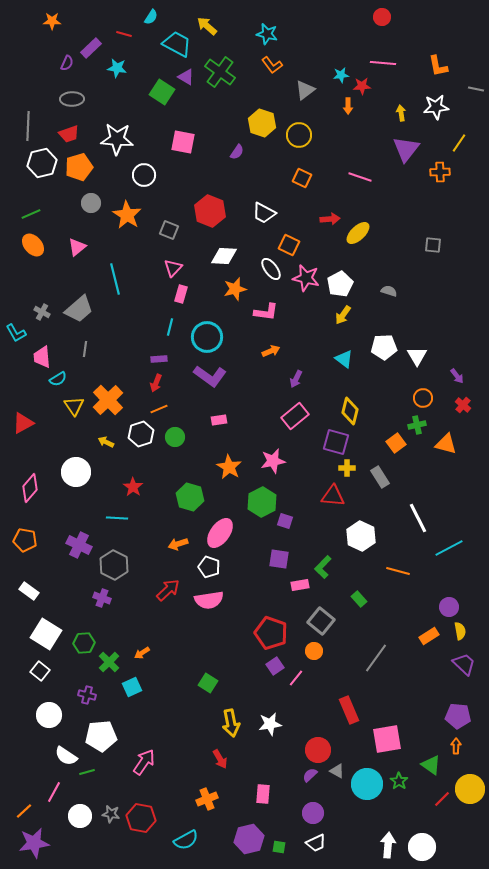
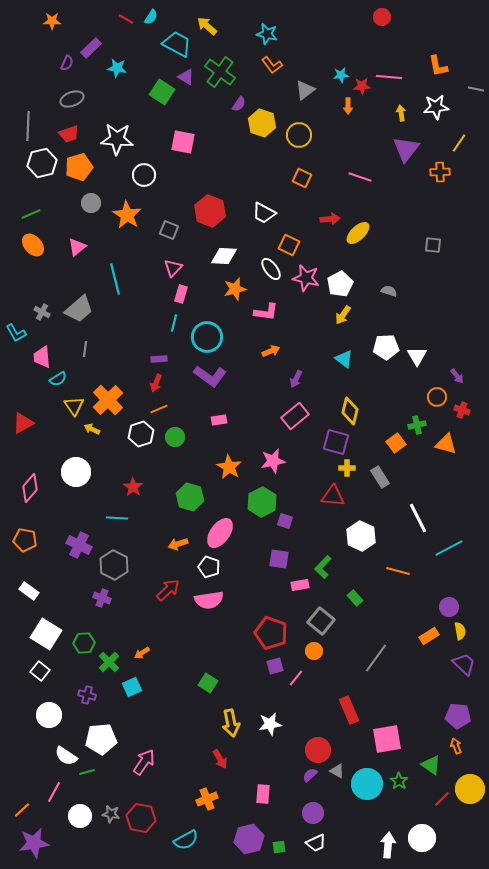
red line at (124, 34): moved 2 px right, 15 px up; rotated 14 degrees clockwise
pink line at (383, 63): moved 6 px right, 14 px down
gray ellipse at (72, 99): rotated 20 degrees counterclockwise
purple semicircle at (237, 152): moved 2 px right, 48 px up
cyan line at (170, 327): moved 4 px right, 4 px up
white pentagon at (384, 347): moved 2 px right
orange circle at (423, 398): moved 14 px right, 1 px up
red cross at (463, 405): moved 1 px left, 5 px down; rotated 21 degrees counterclockwise
yellow arrow at (106, 442): moved 14 px left, 13 px up
green rectangle at (359, 599): moved 4 px left, 1 px up
purple square at (275, 666): rotated 18 degrees clockwise
white pentagon at (101, 736): moved 3 px down
orange arrow at (456, 746): rotated 21 degrees counterclockwise
orange line at (24, 811): moved 2 px left, 1 px up
green square at (279, 847): rotated 16 degrees counterclockwise
white circle at (422, 847): moved 9 px up
